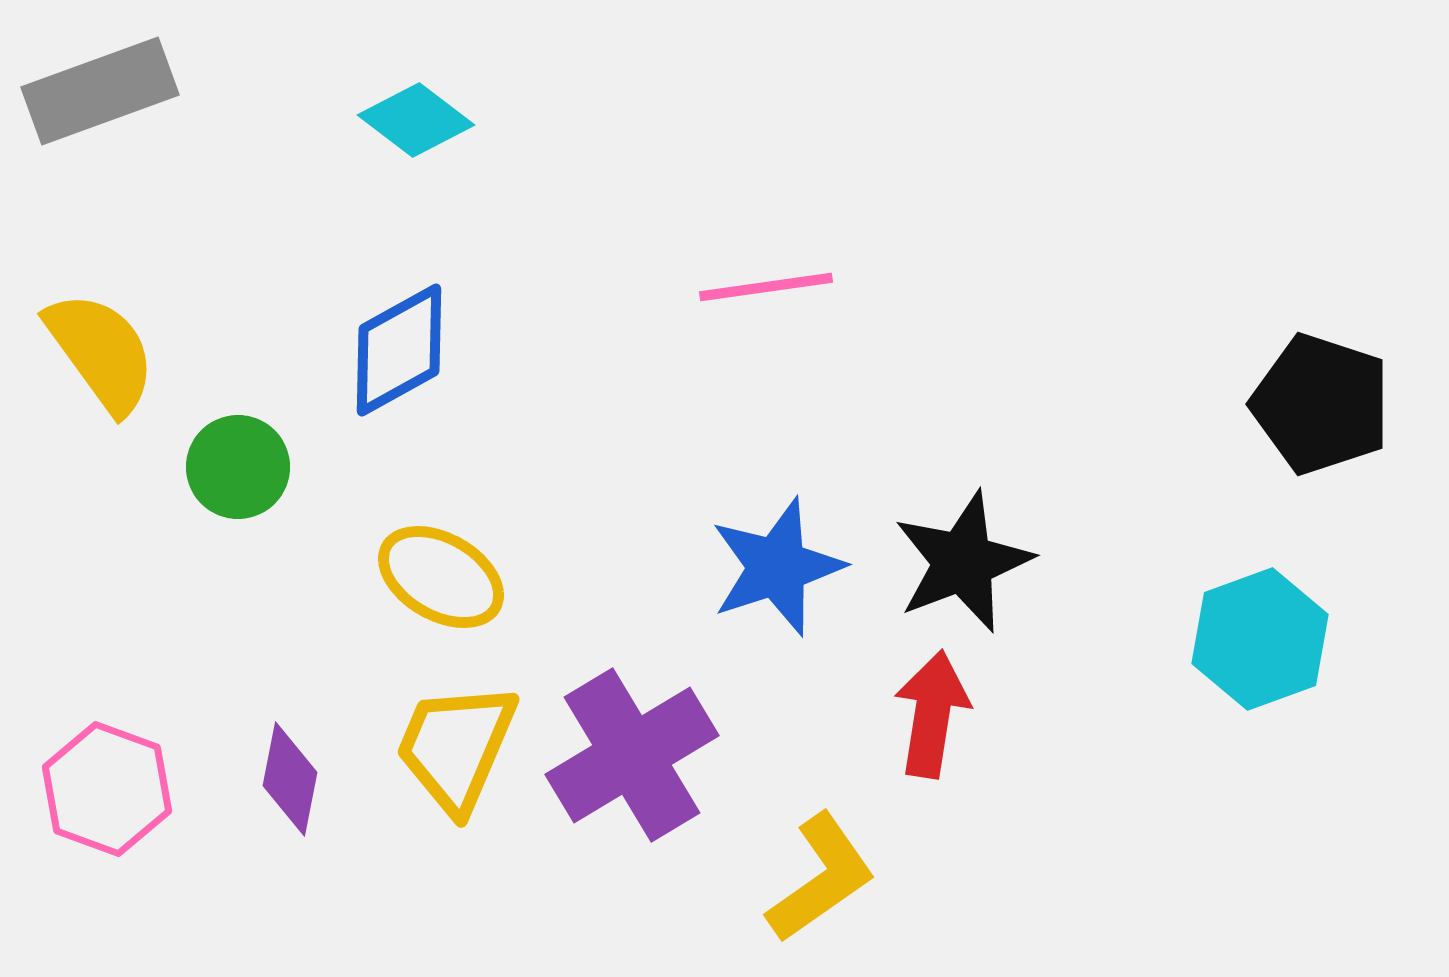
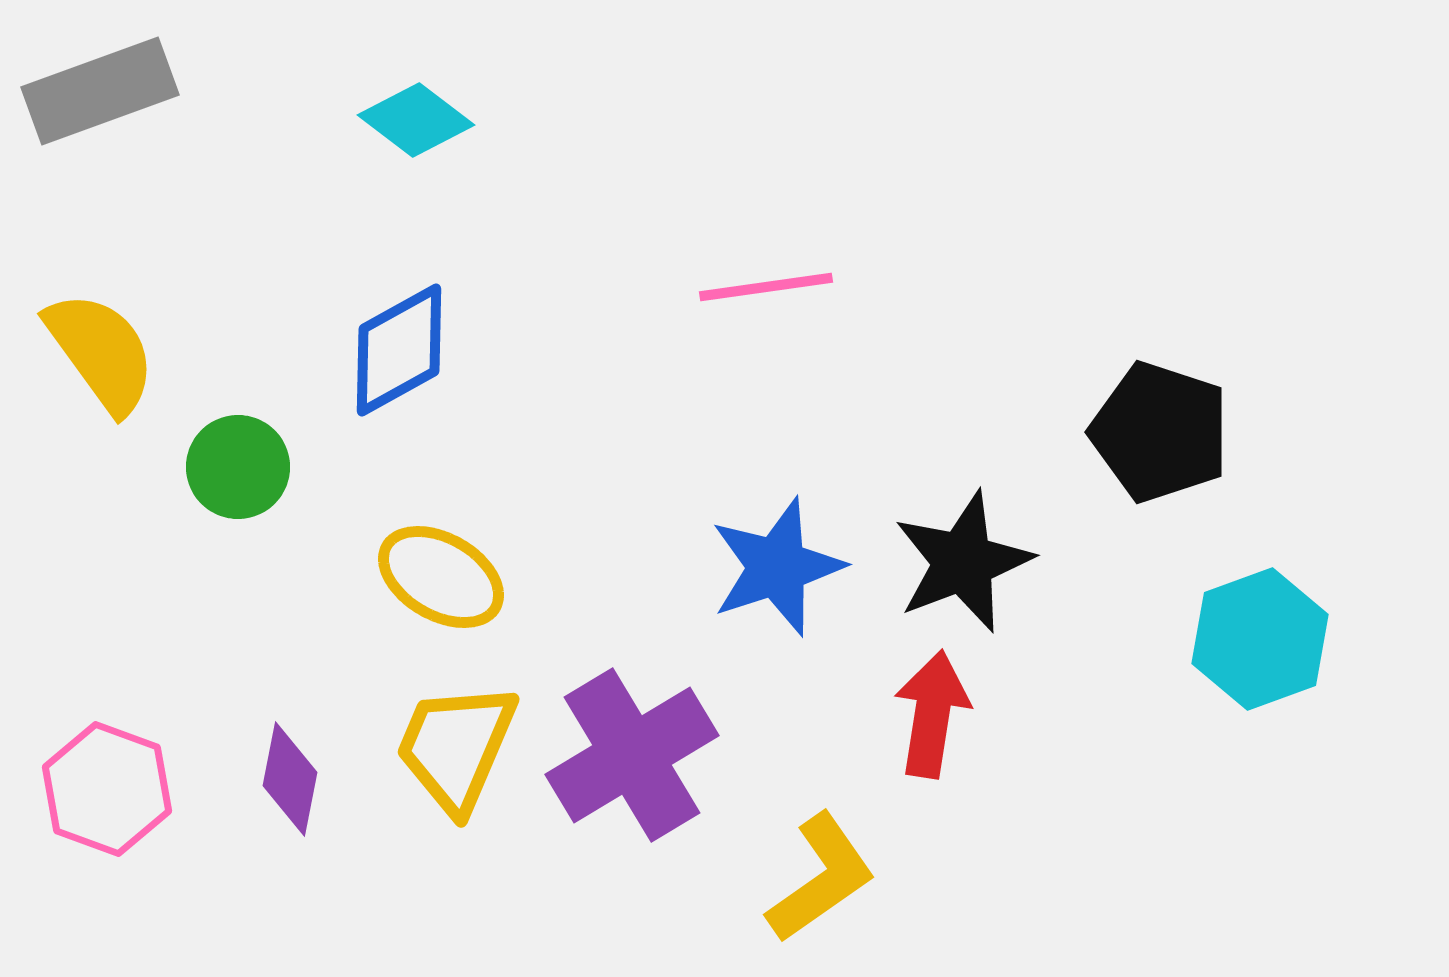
black pentagon: moved 161 px left, 28 px down
